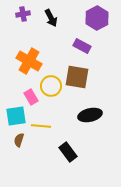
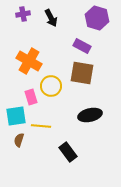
purple hexagon: rotated 15 degrees counterclockwise
brown square: moved 5 px right, 4 px up
pink rectangle: rotated 14 degrees clockwise
